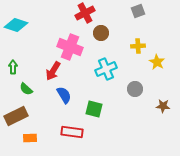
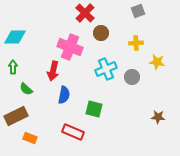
red cross: rotated 18 degrees counterclockwise
cyan diamond: moved 1 px left, 12 px down; rotated 20 degrees counterclockwise
yellow cross: moved 2 px left, 3 px up
yellow star: rotated 21 degrees counterclockwise
red arrow: rotated 18 degrees counterclockwise
gray circle: moved 3 px left, 12 px up
blue semicircle: rotated 42 degrees clockwise
brown star: moved 5 px left, 11 px down
red rectangle: moved 1 px right; rotated 15 degrees clockwise
orange rectangle: rotated 24 degrees clockwise
